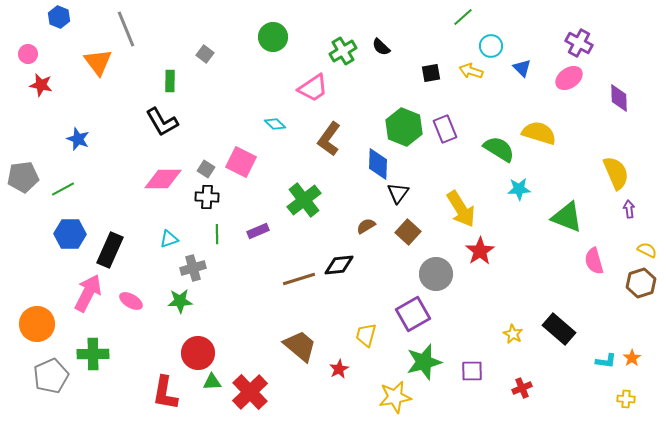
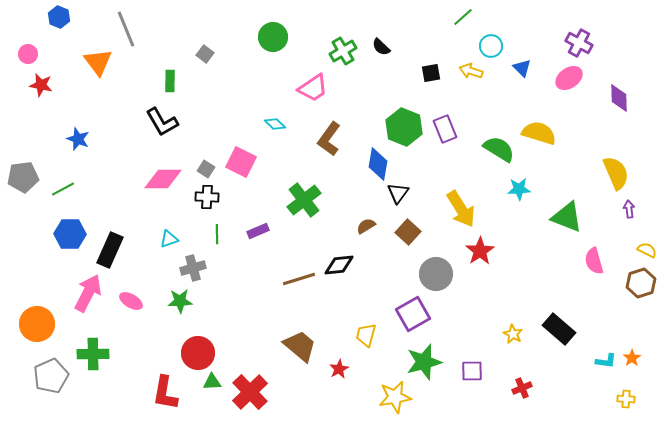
blue diamond at (378, 164): rotated 8 degrees clockwise
